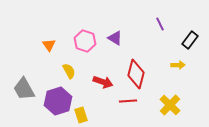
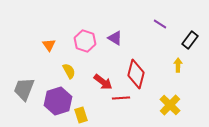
purple line: rotated 32 degrees counterclockwise
yellow arrow: rotated 88 degrees counterclockwise
red arrow: rotated 18 degrees clockwise
gray trapezoid: rotated 50 degrees clockwise
red line: moved 7 px left, 3 px up
